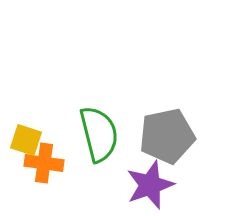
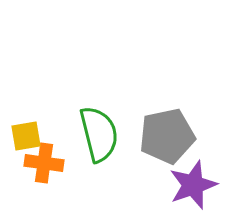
yellow square: moved 4 px up; rotated 28 degrees counterclockwise
purple star: moved 43 px right
